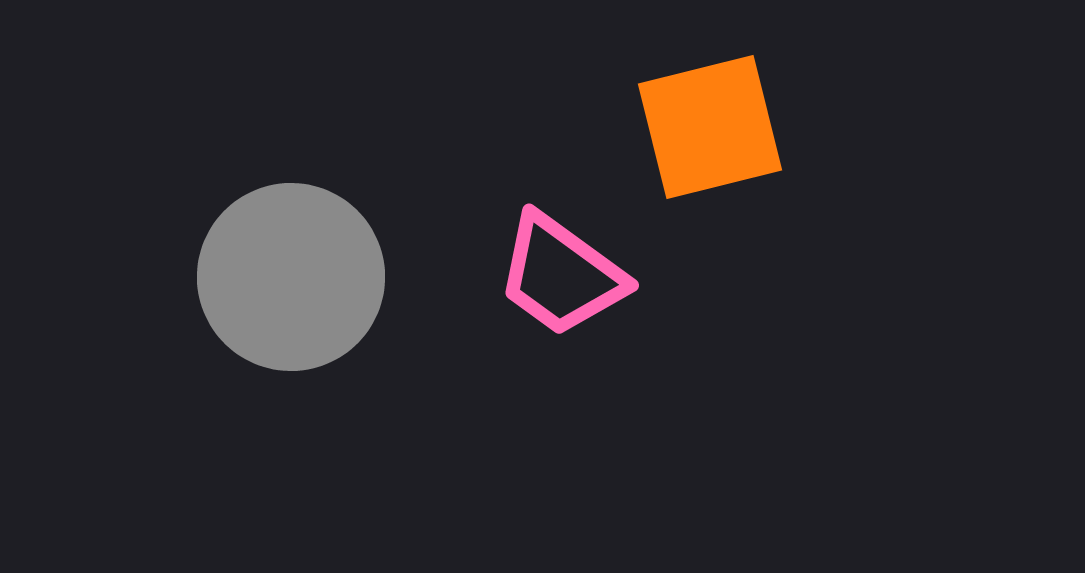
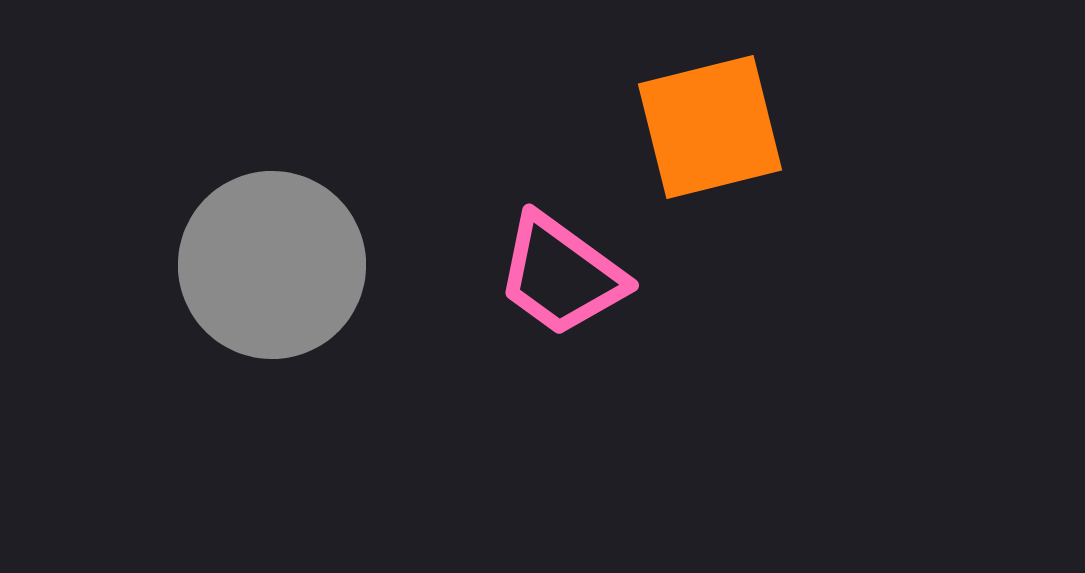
gray circle: moved 19 px left, 12 px up
